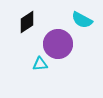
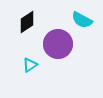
cyan triangle: moved 10 px left, 1 px down; rotated 28 degrees counterclockwise
